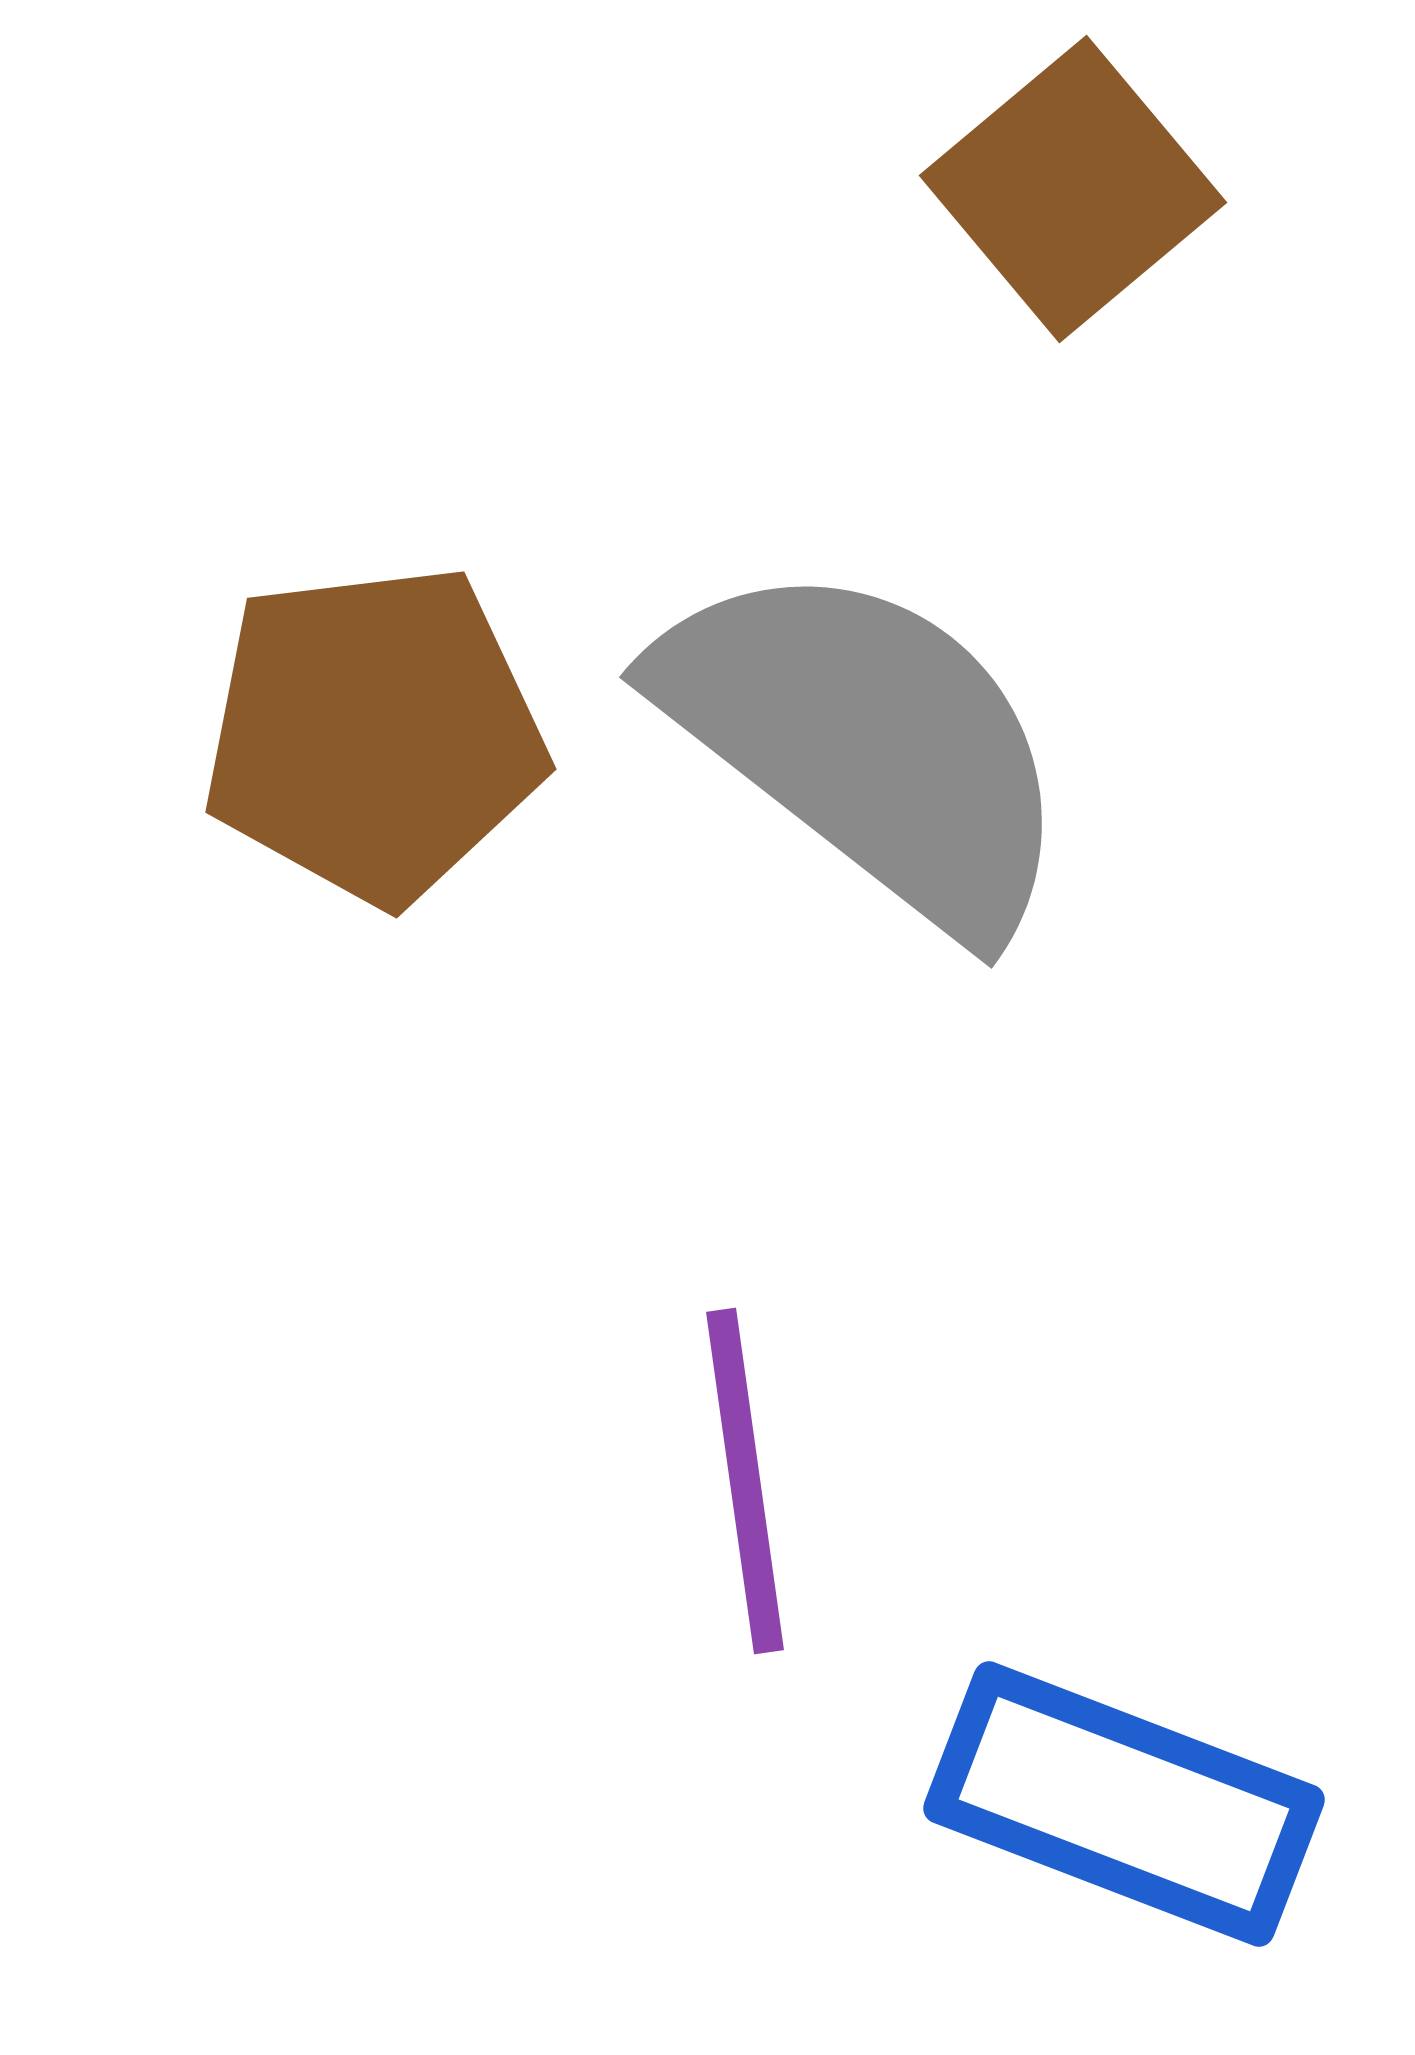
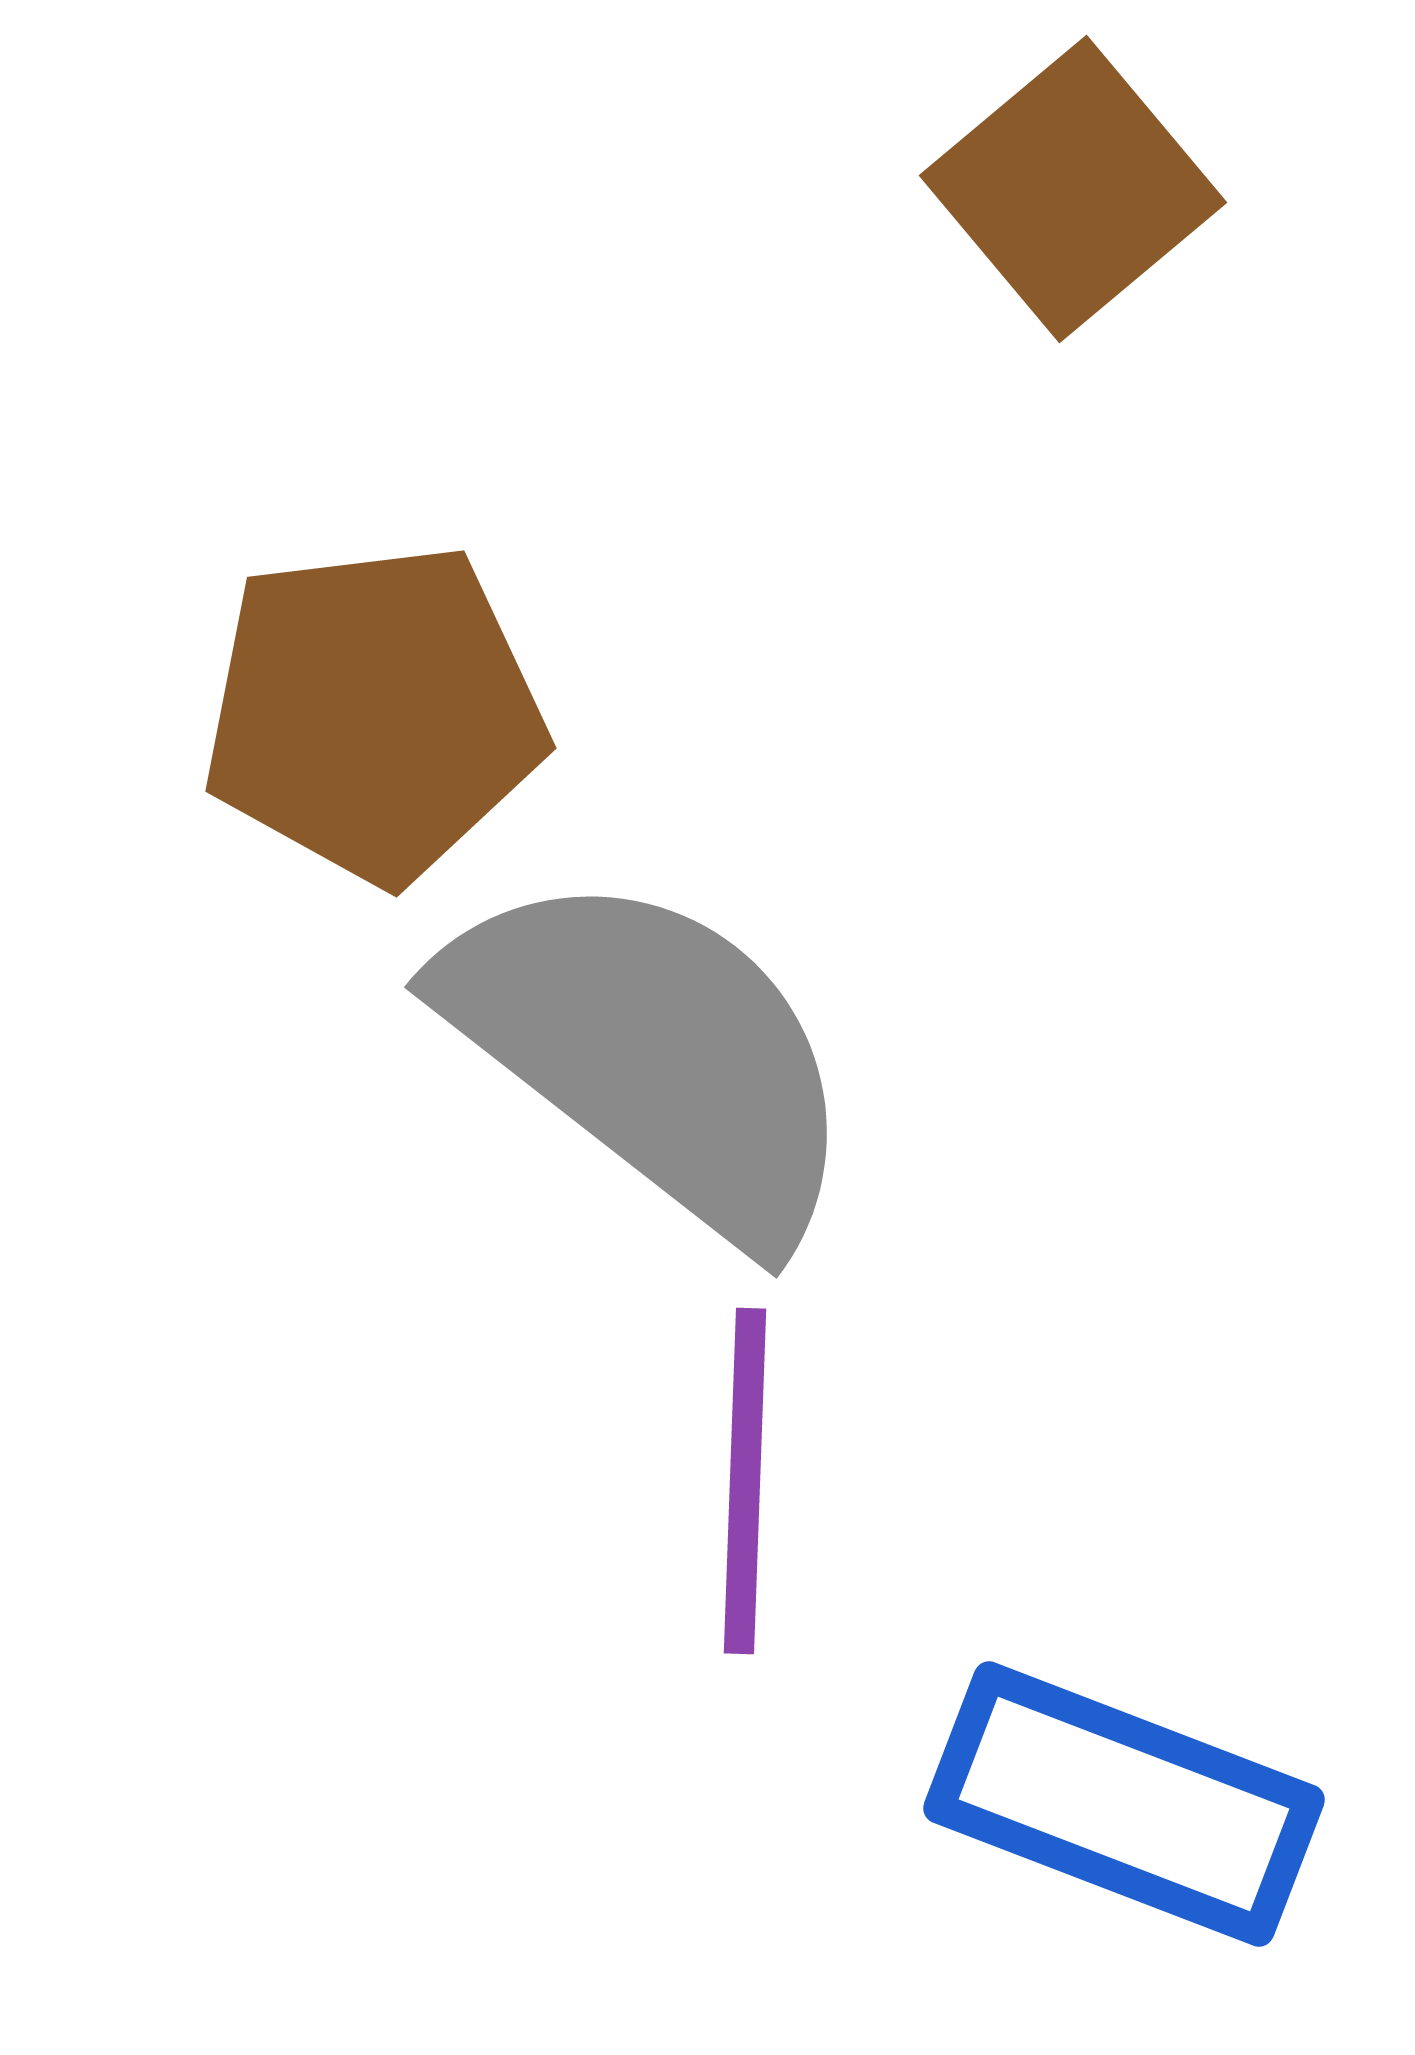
brown pentagon: moved 21 px up
gray semicircle: moved 215 px left, 310 px down
purple line: rotated 10 degrees clockwise
